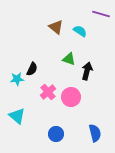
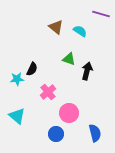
pink circle: moved 2 px left, 16 px down
